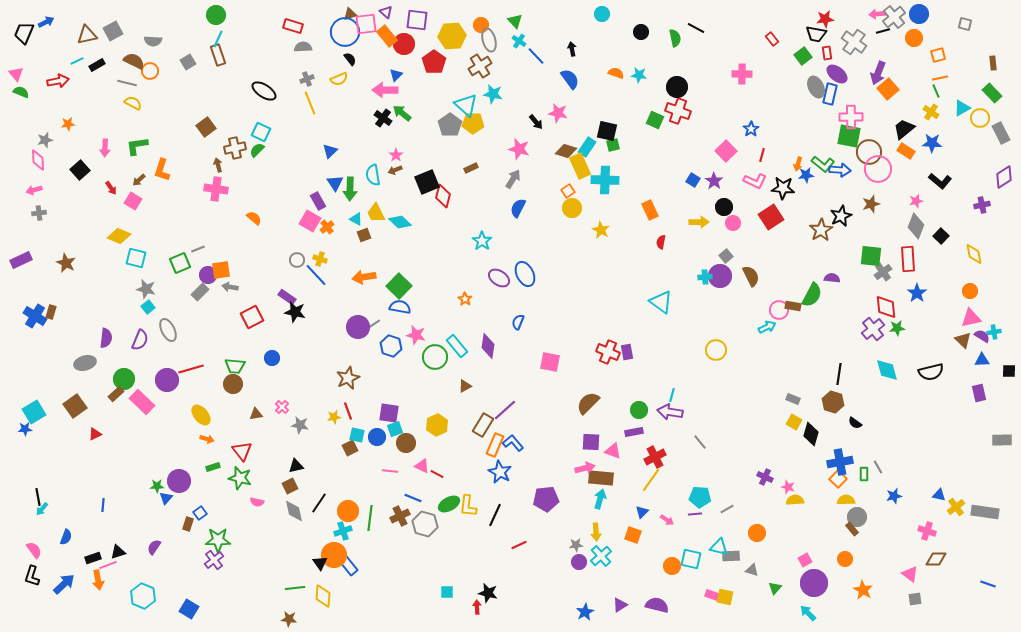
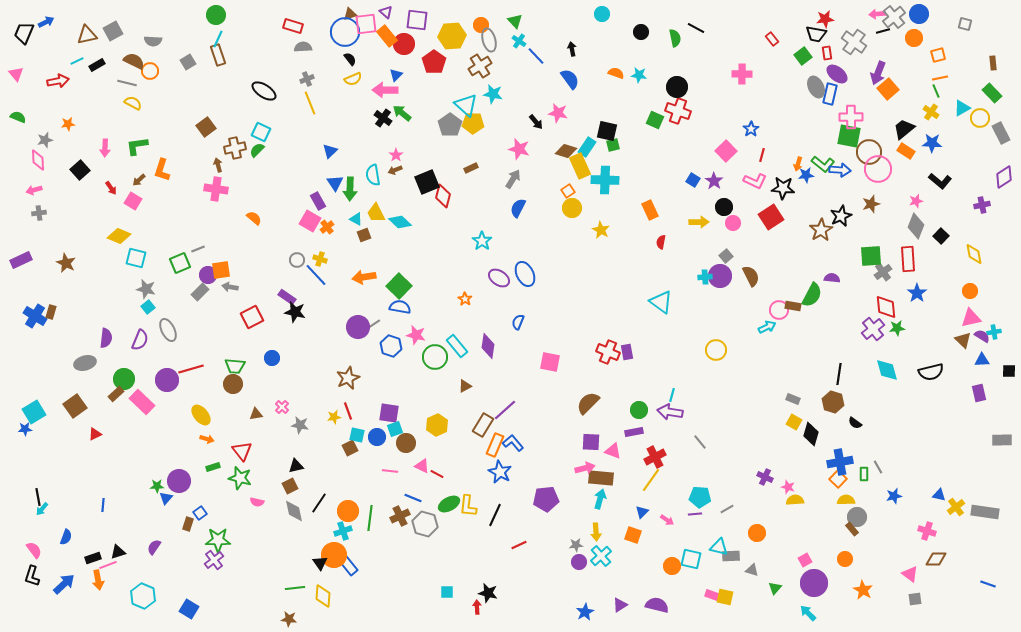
yellow semicircle at (339, 79): moved 14 px right
green semicircle at (21, 92): moved 3 px left, 25 px down
green square at (871, 256): rotated 10 degrees counterclockwise
